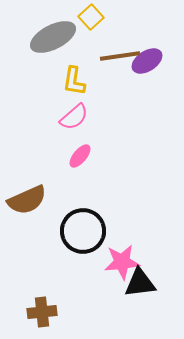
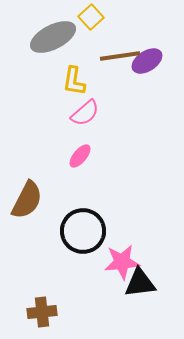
pink semicircle: moved 11 px right, 4 px up
brown semicircle: rotated 39 degrees counterclockwise
